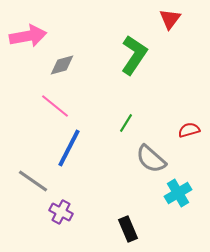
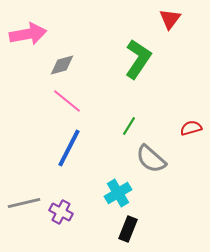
pink arrow: moved 2 px up
green L-shape: moved 4 px right, 4 px down
pink line: moved 12 px right, 5 px up
green line: moved 3 px right, 3 px down
red semicircle: moved 2 px right, 2 px up
gray line: moved 9 px left, 22 px down; rotated 48 degrees counterclockwise
cyan cross: moved 60 px left
black rectangle: rotated 45 degrees clockwise
